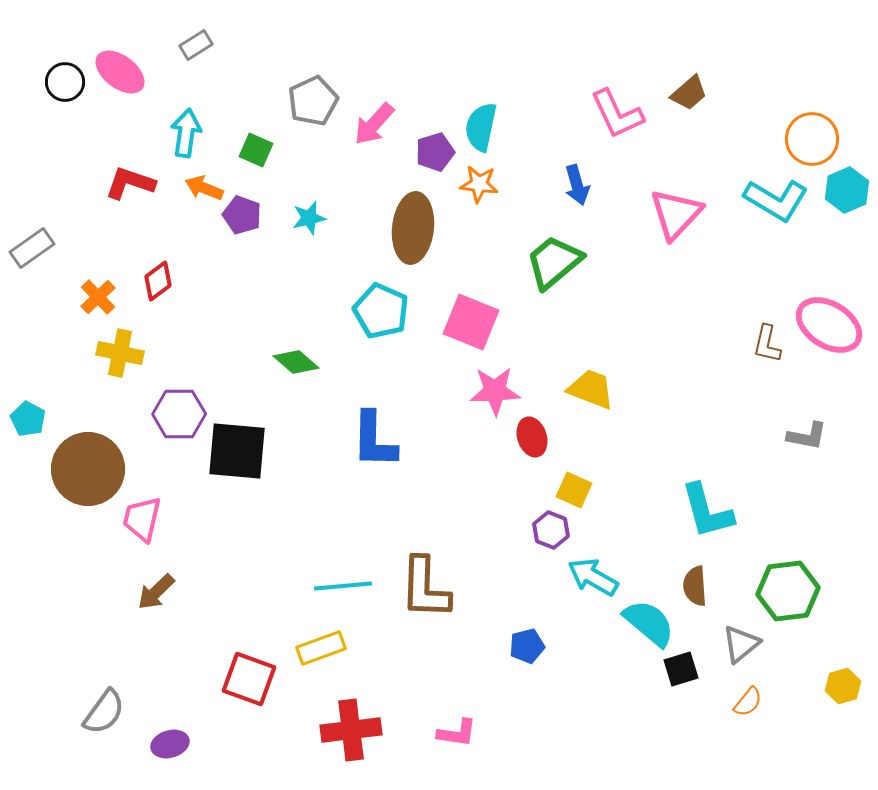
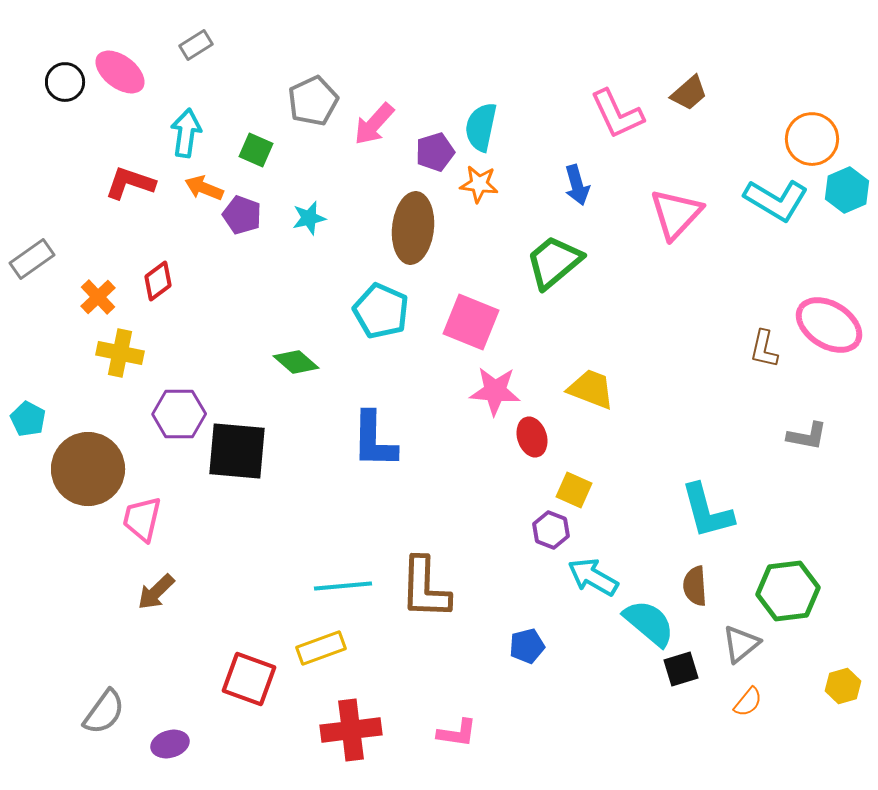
gray rectangle at (32, 248): moved 11 px down
brown L-shape at (767, 344): moved 3 px left, 5 px down
pink star at (495, 391): rotated 6 degrees clockwise
